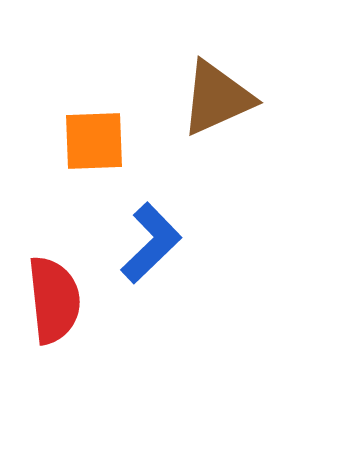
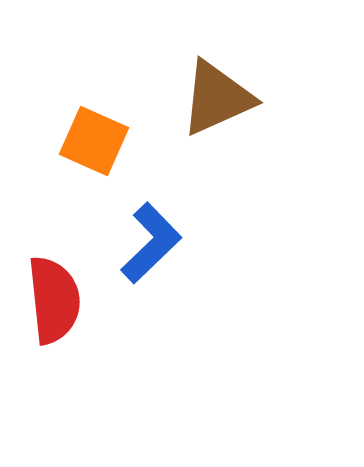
orange square: rotated 26 degrees clockwise
